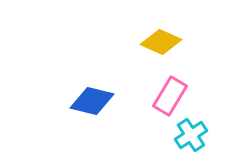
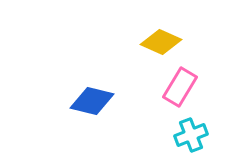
pink rectangle: moved 10 px right, 9 px up
cyan cross: rotated 12 degrees clockwise
